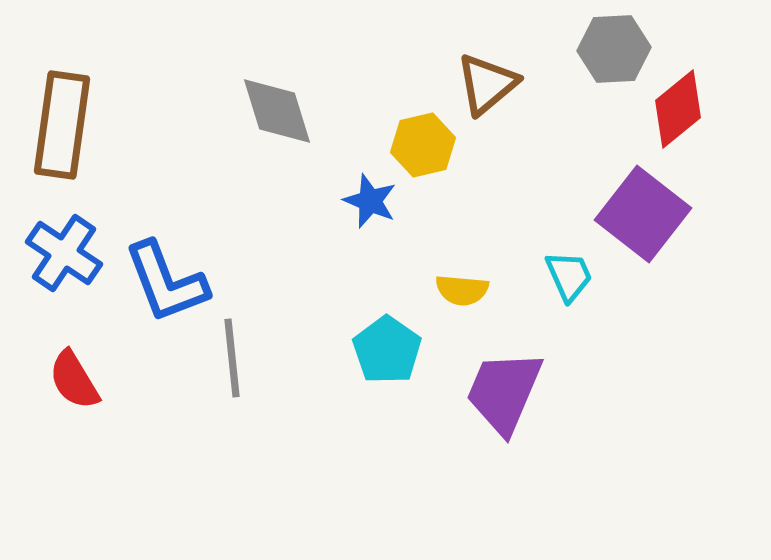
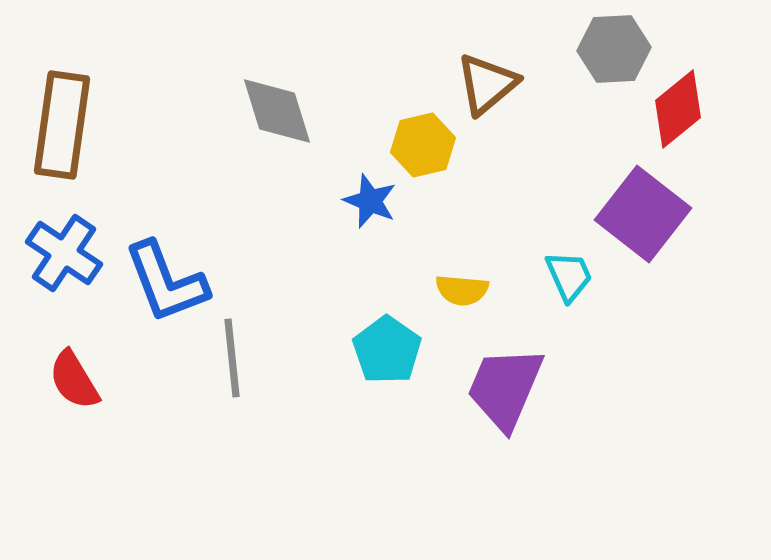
purple trapezoid: moved 1 px right, 4 px up
